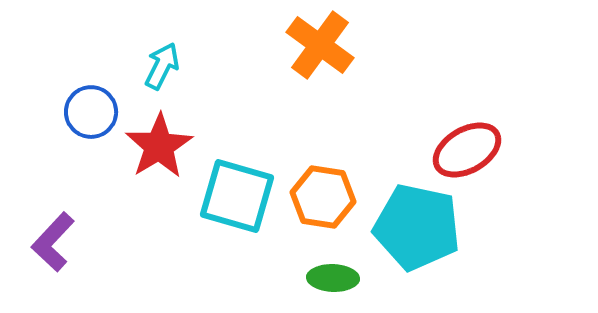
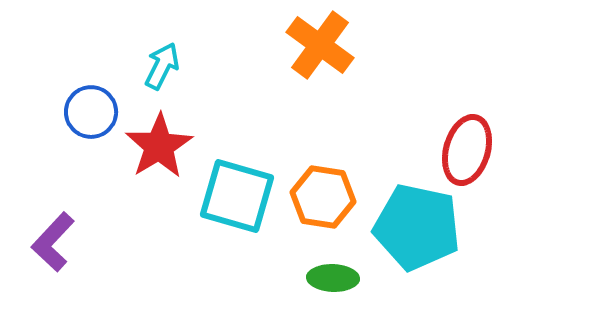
red ellipse: rotated 44 degrees counterclockwise
